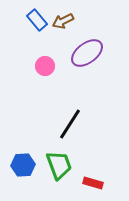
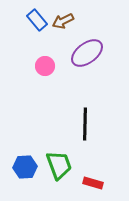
black line: moved 15 px right; rotated 32 degrees counterclockwise
blue hexagon: moved 2 px right, 2 px down
